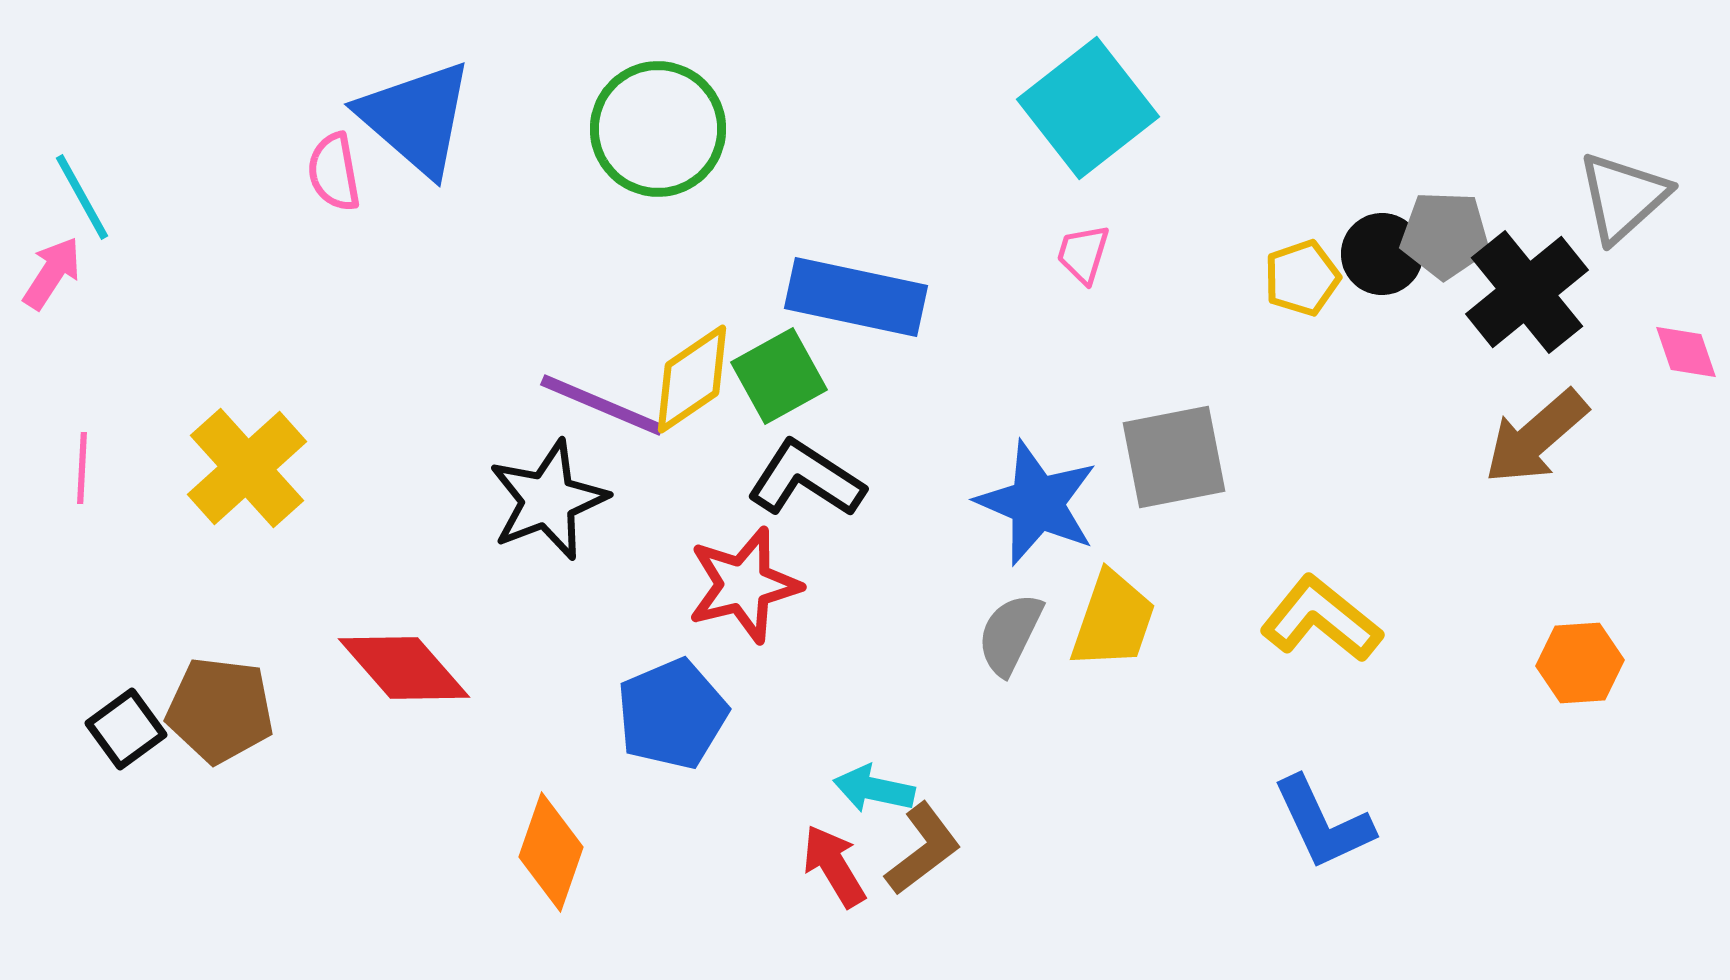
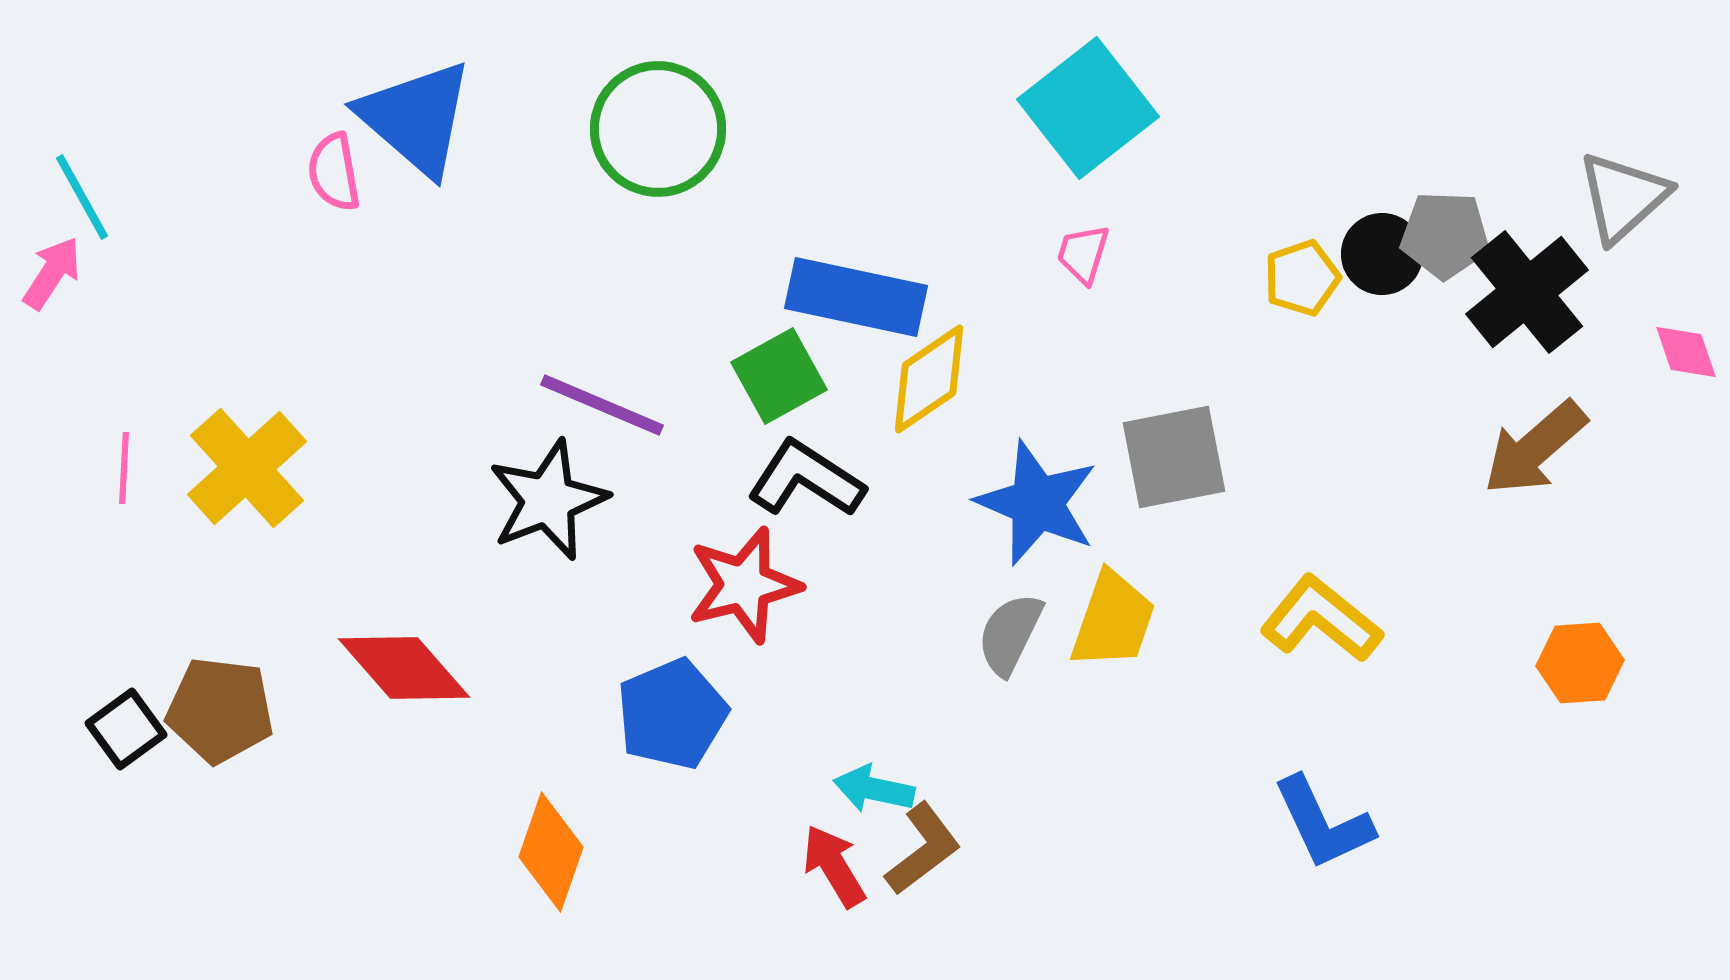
yellow diamond: moved 237 px right
brown arrow: moved 1 px left, 11 px down
pink line: moved 42 px right
